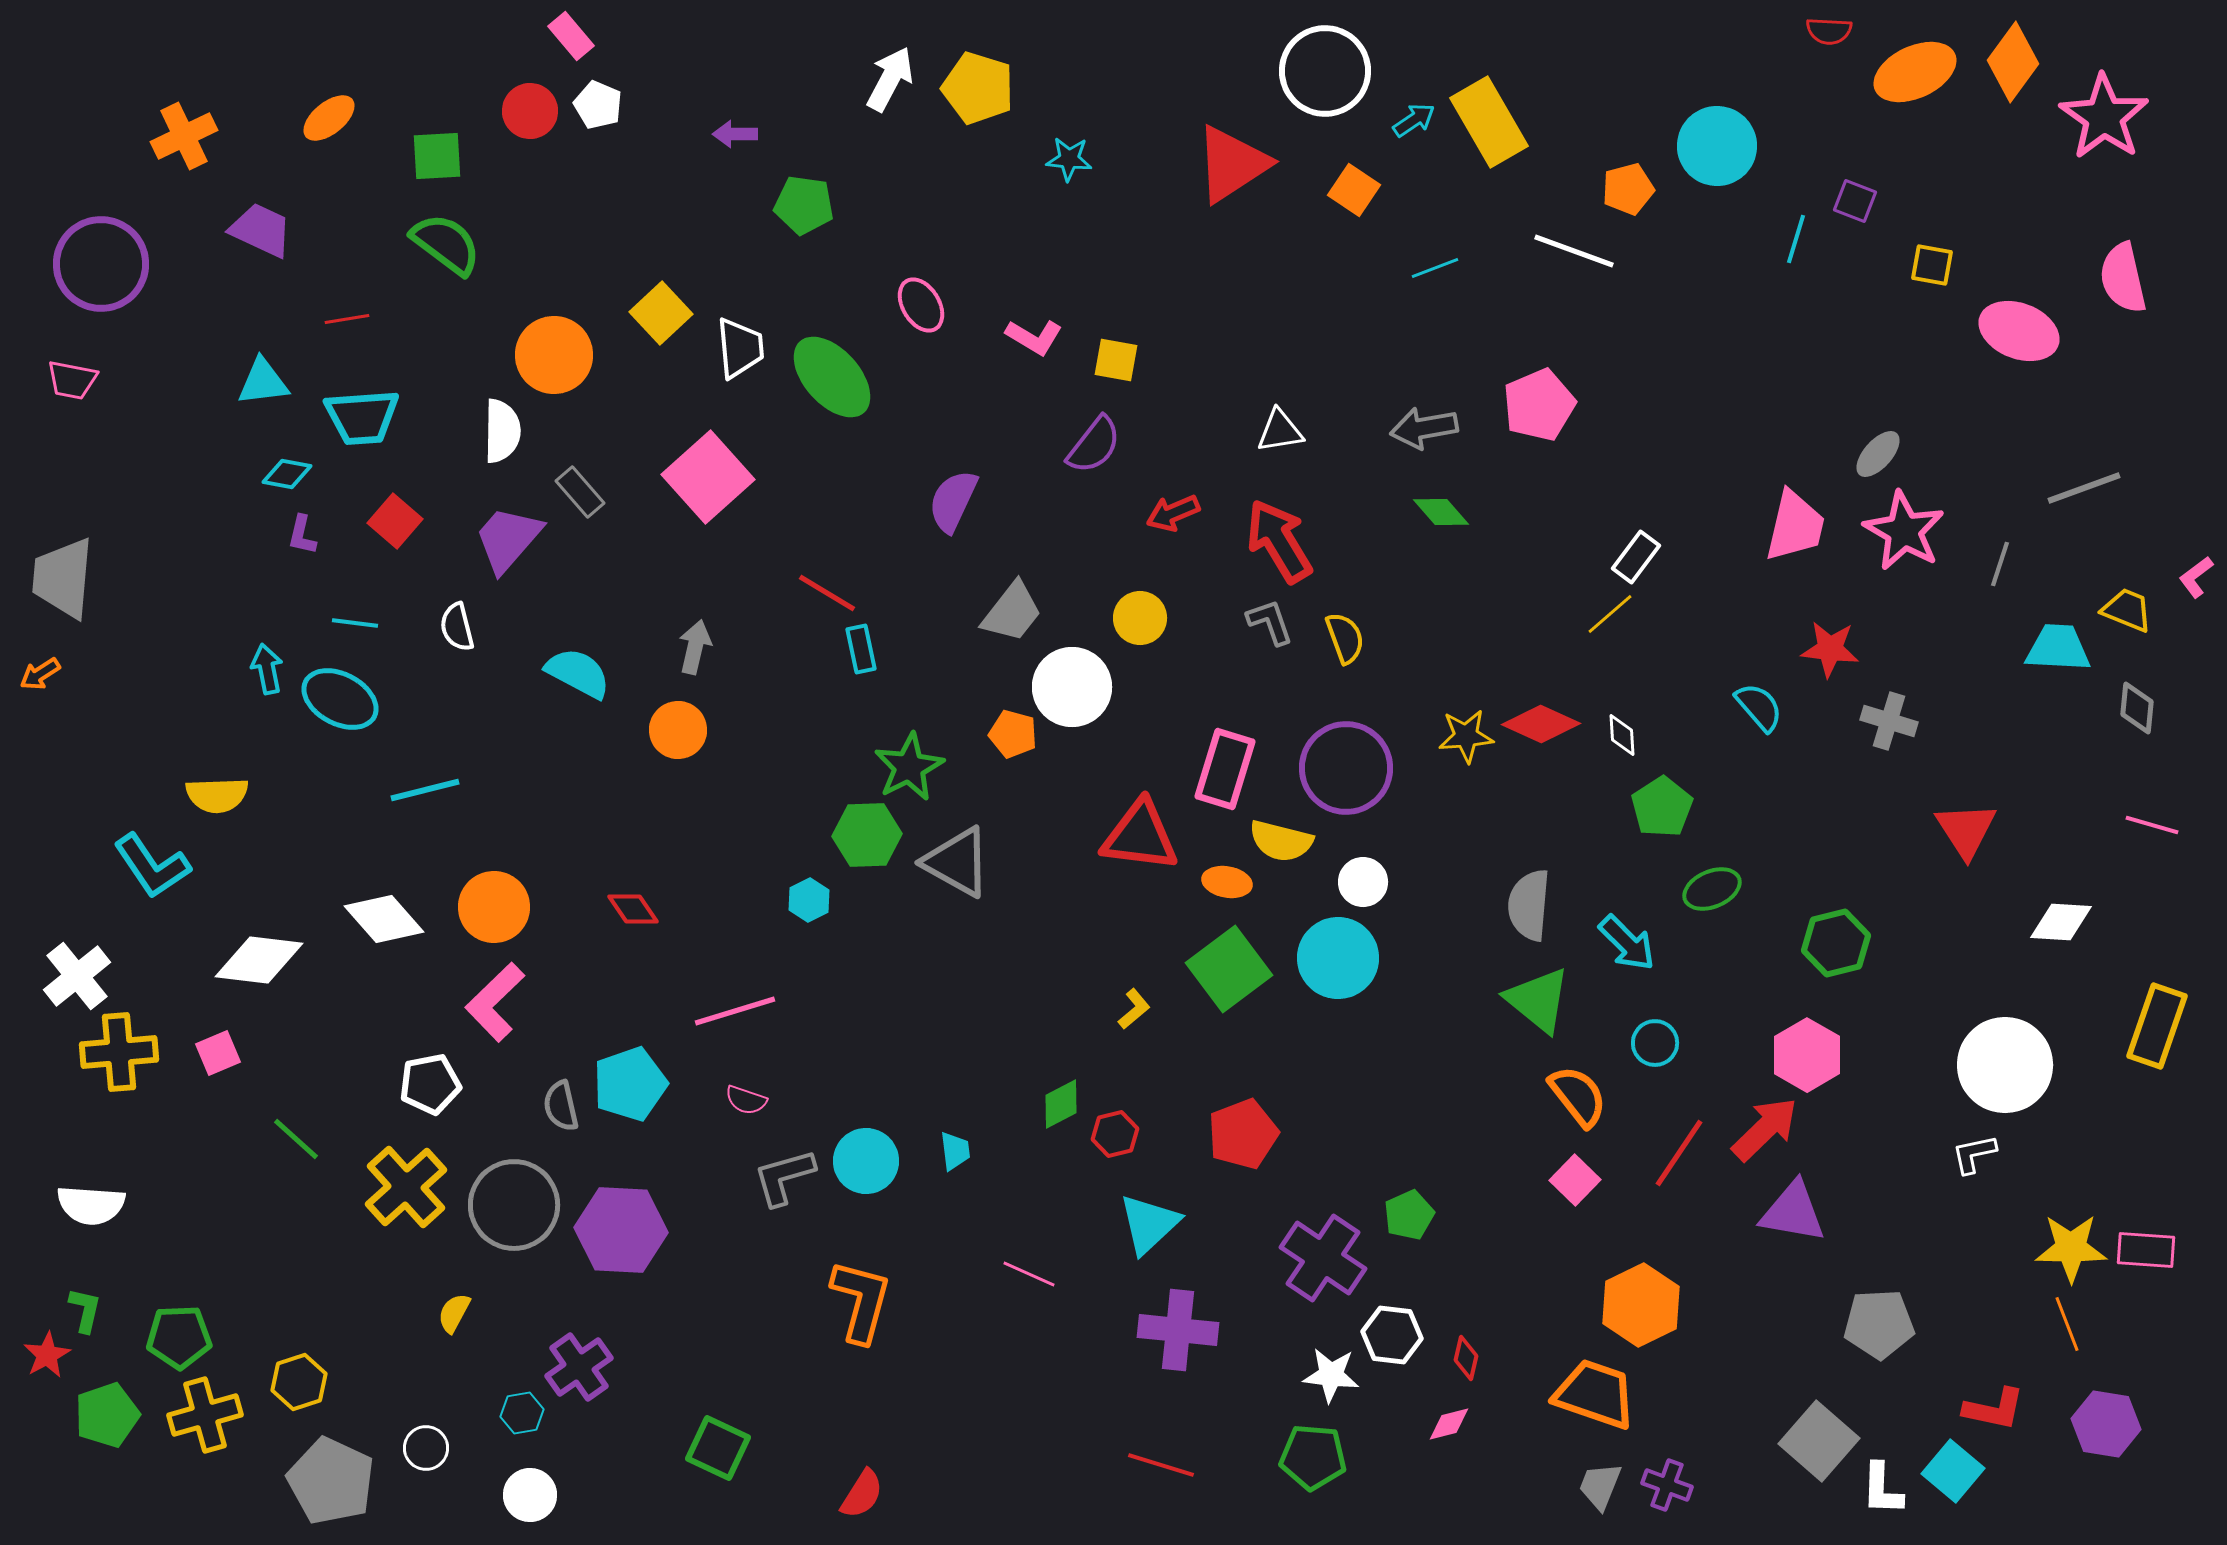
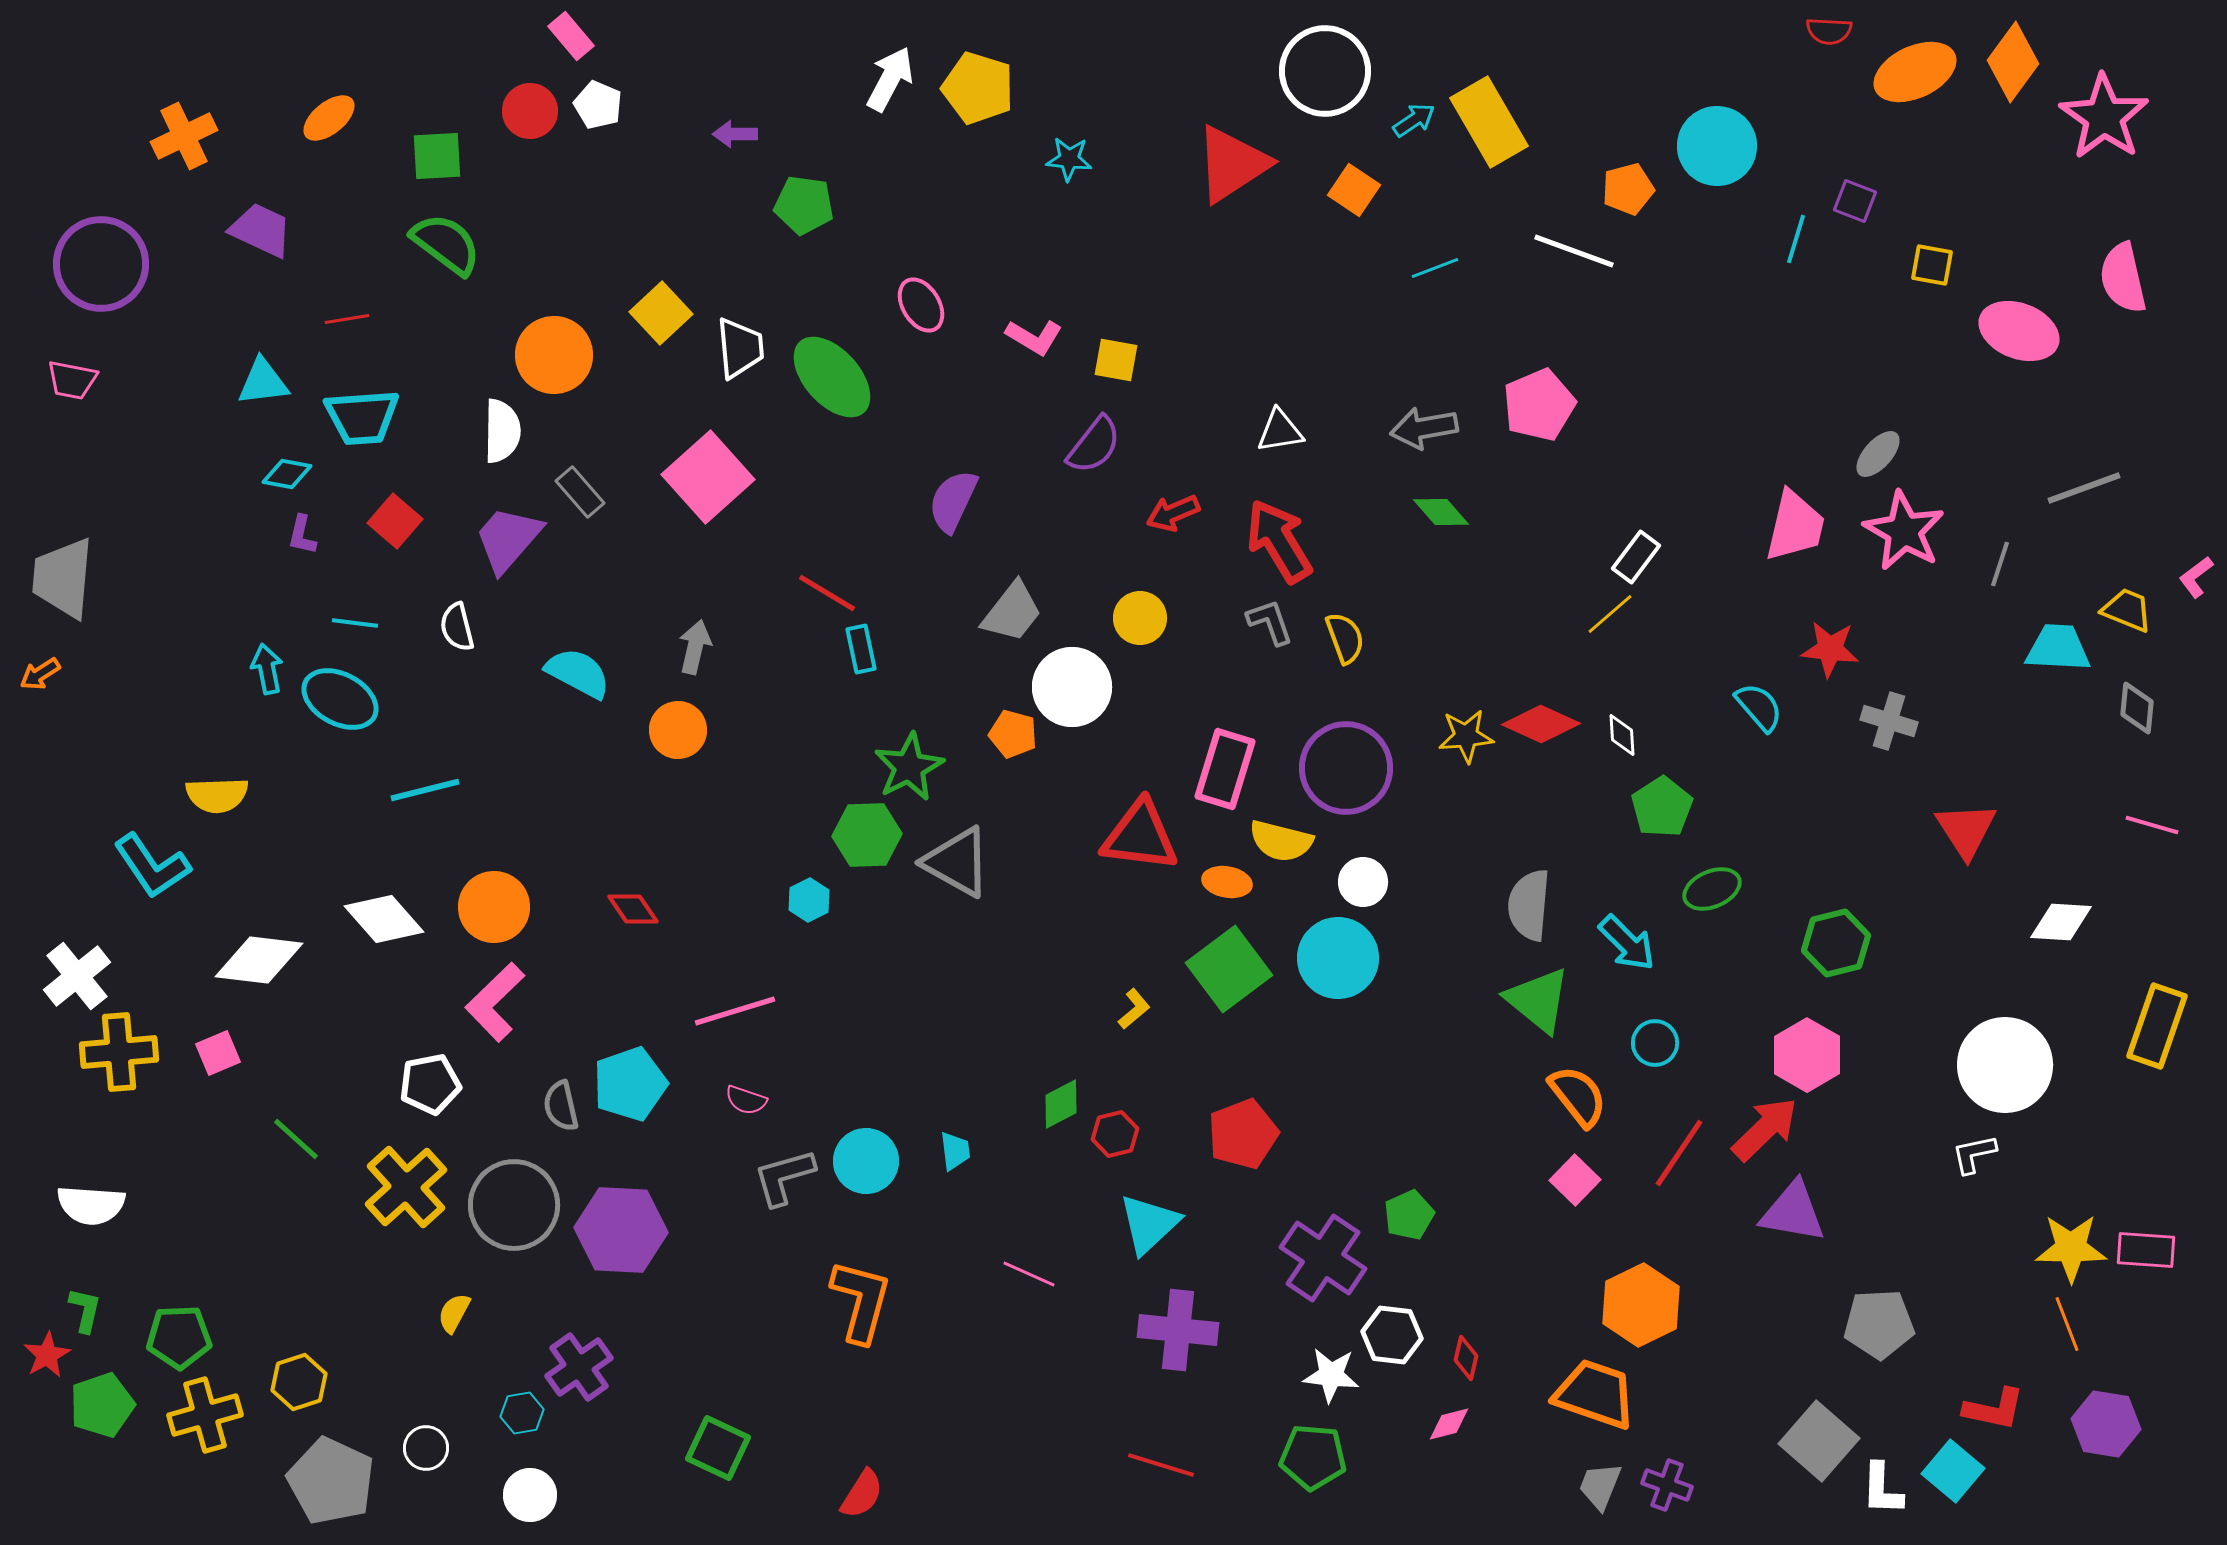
green pentagon at (107, 1415): moved 5 px left, 10 px up
